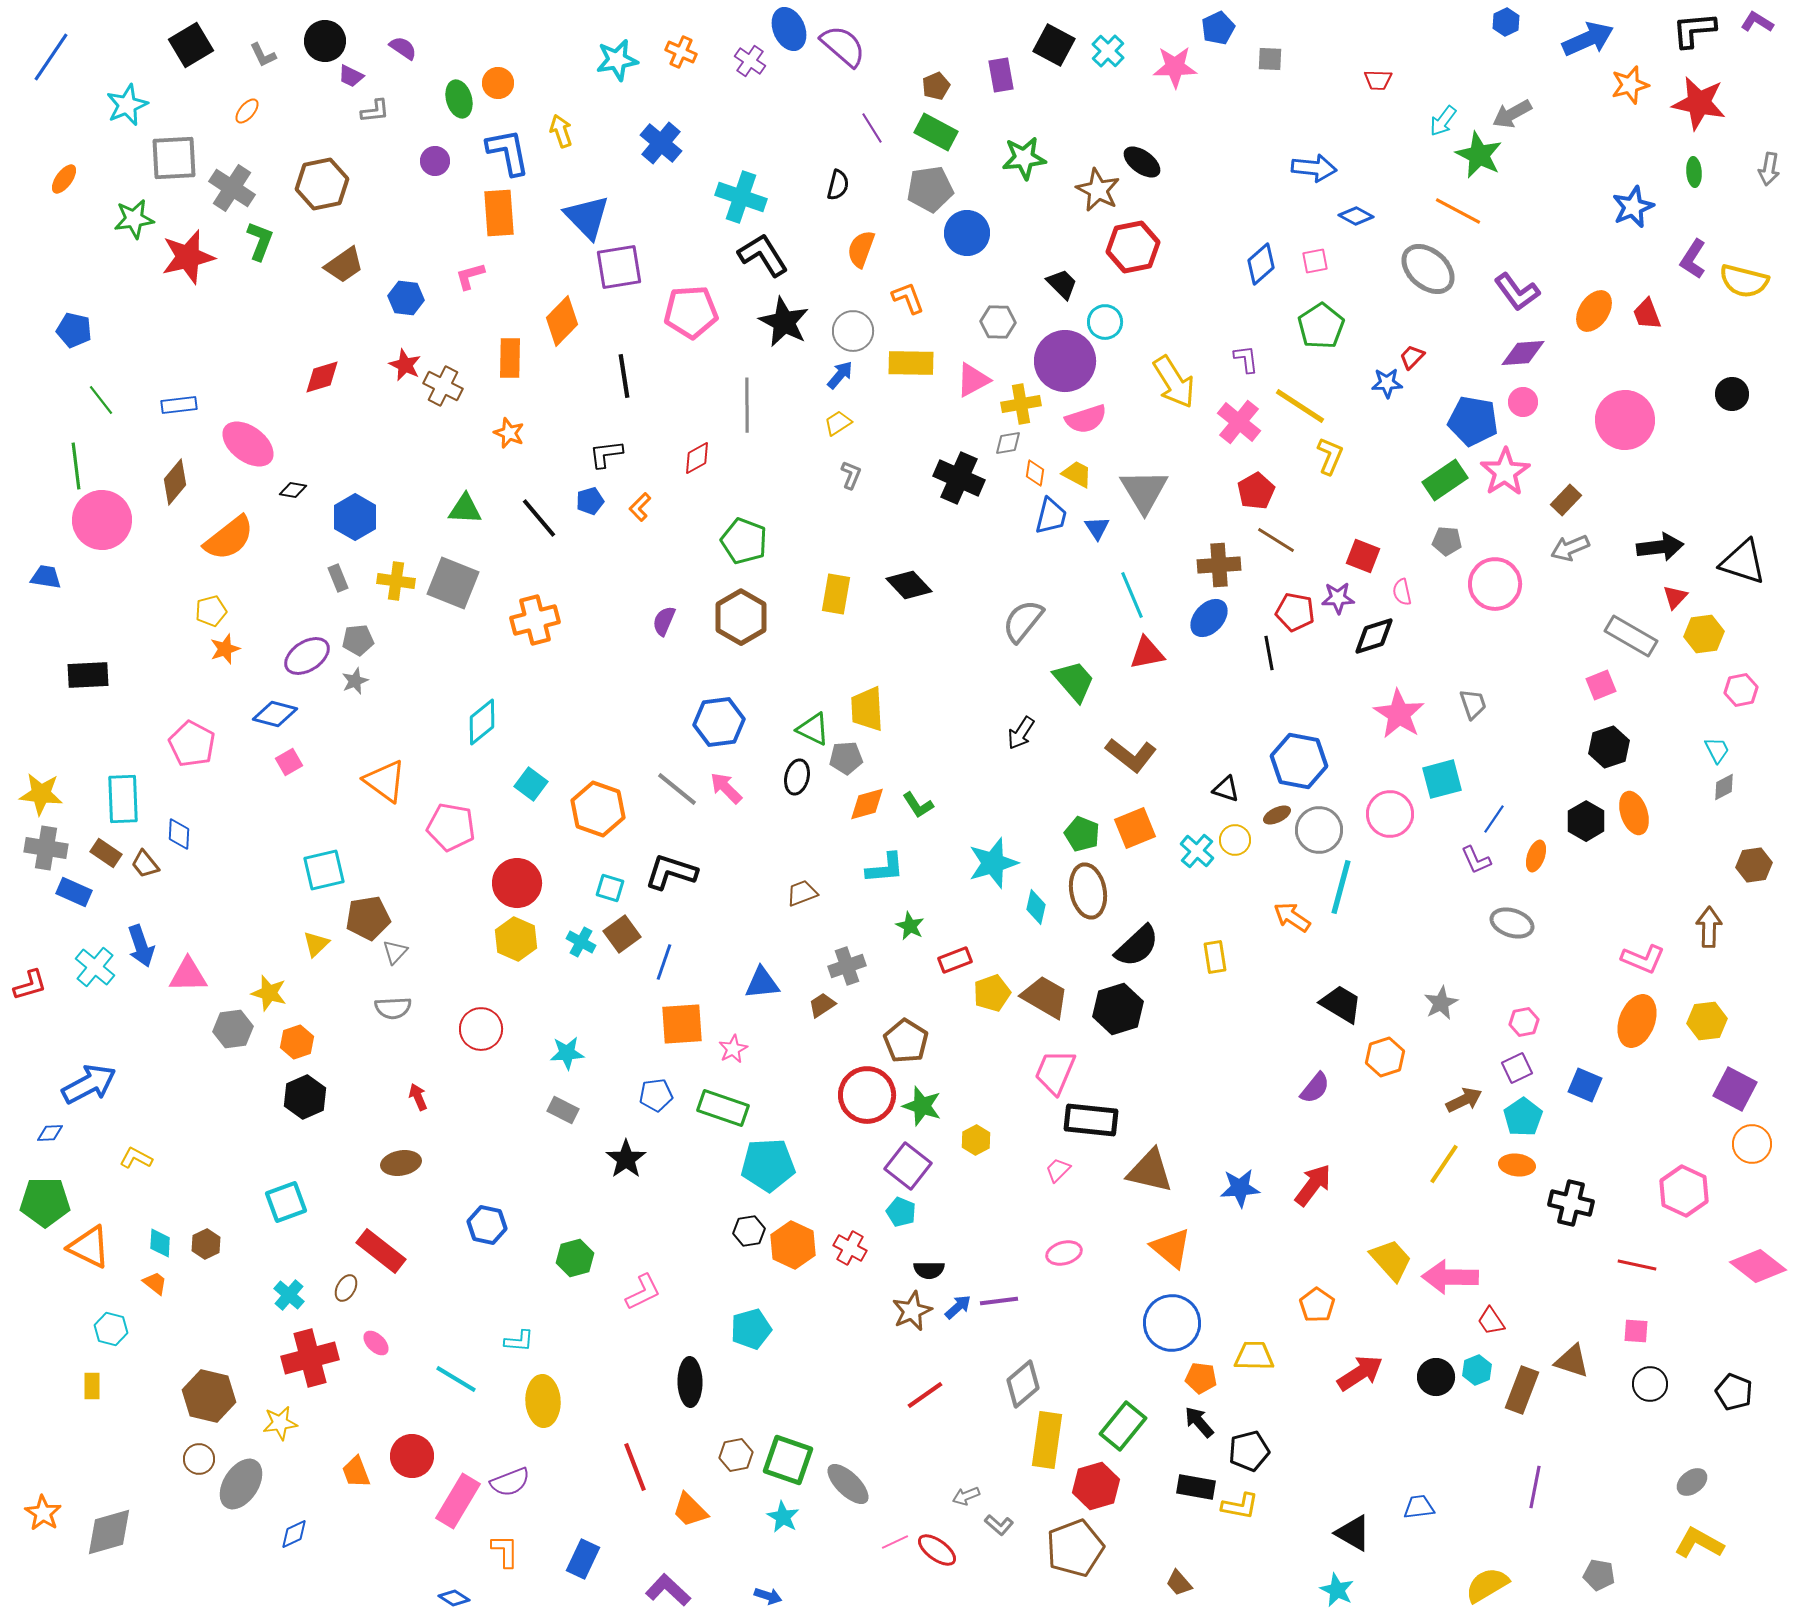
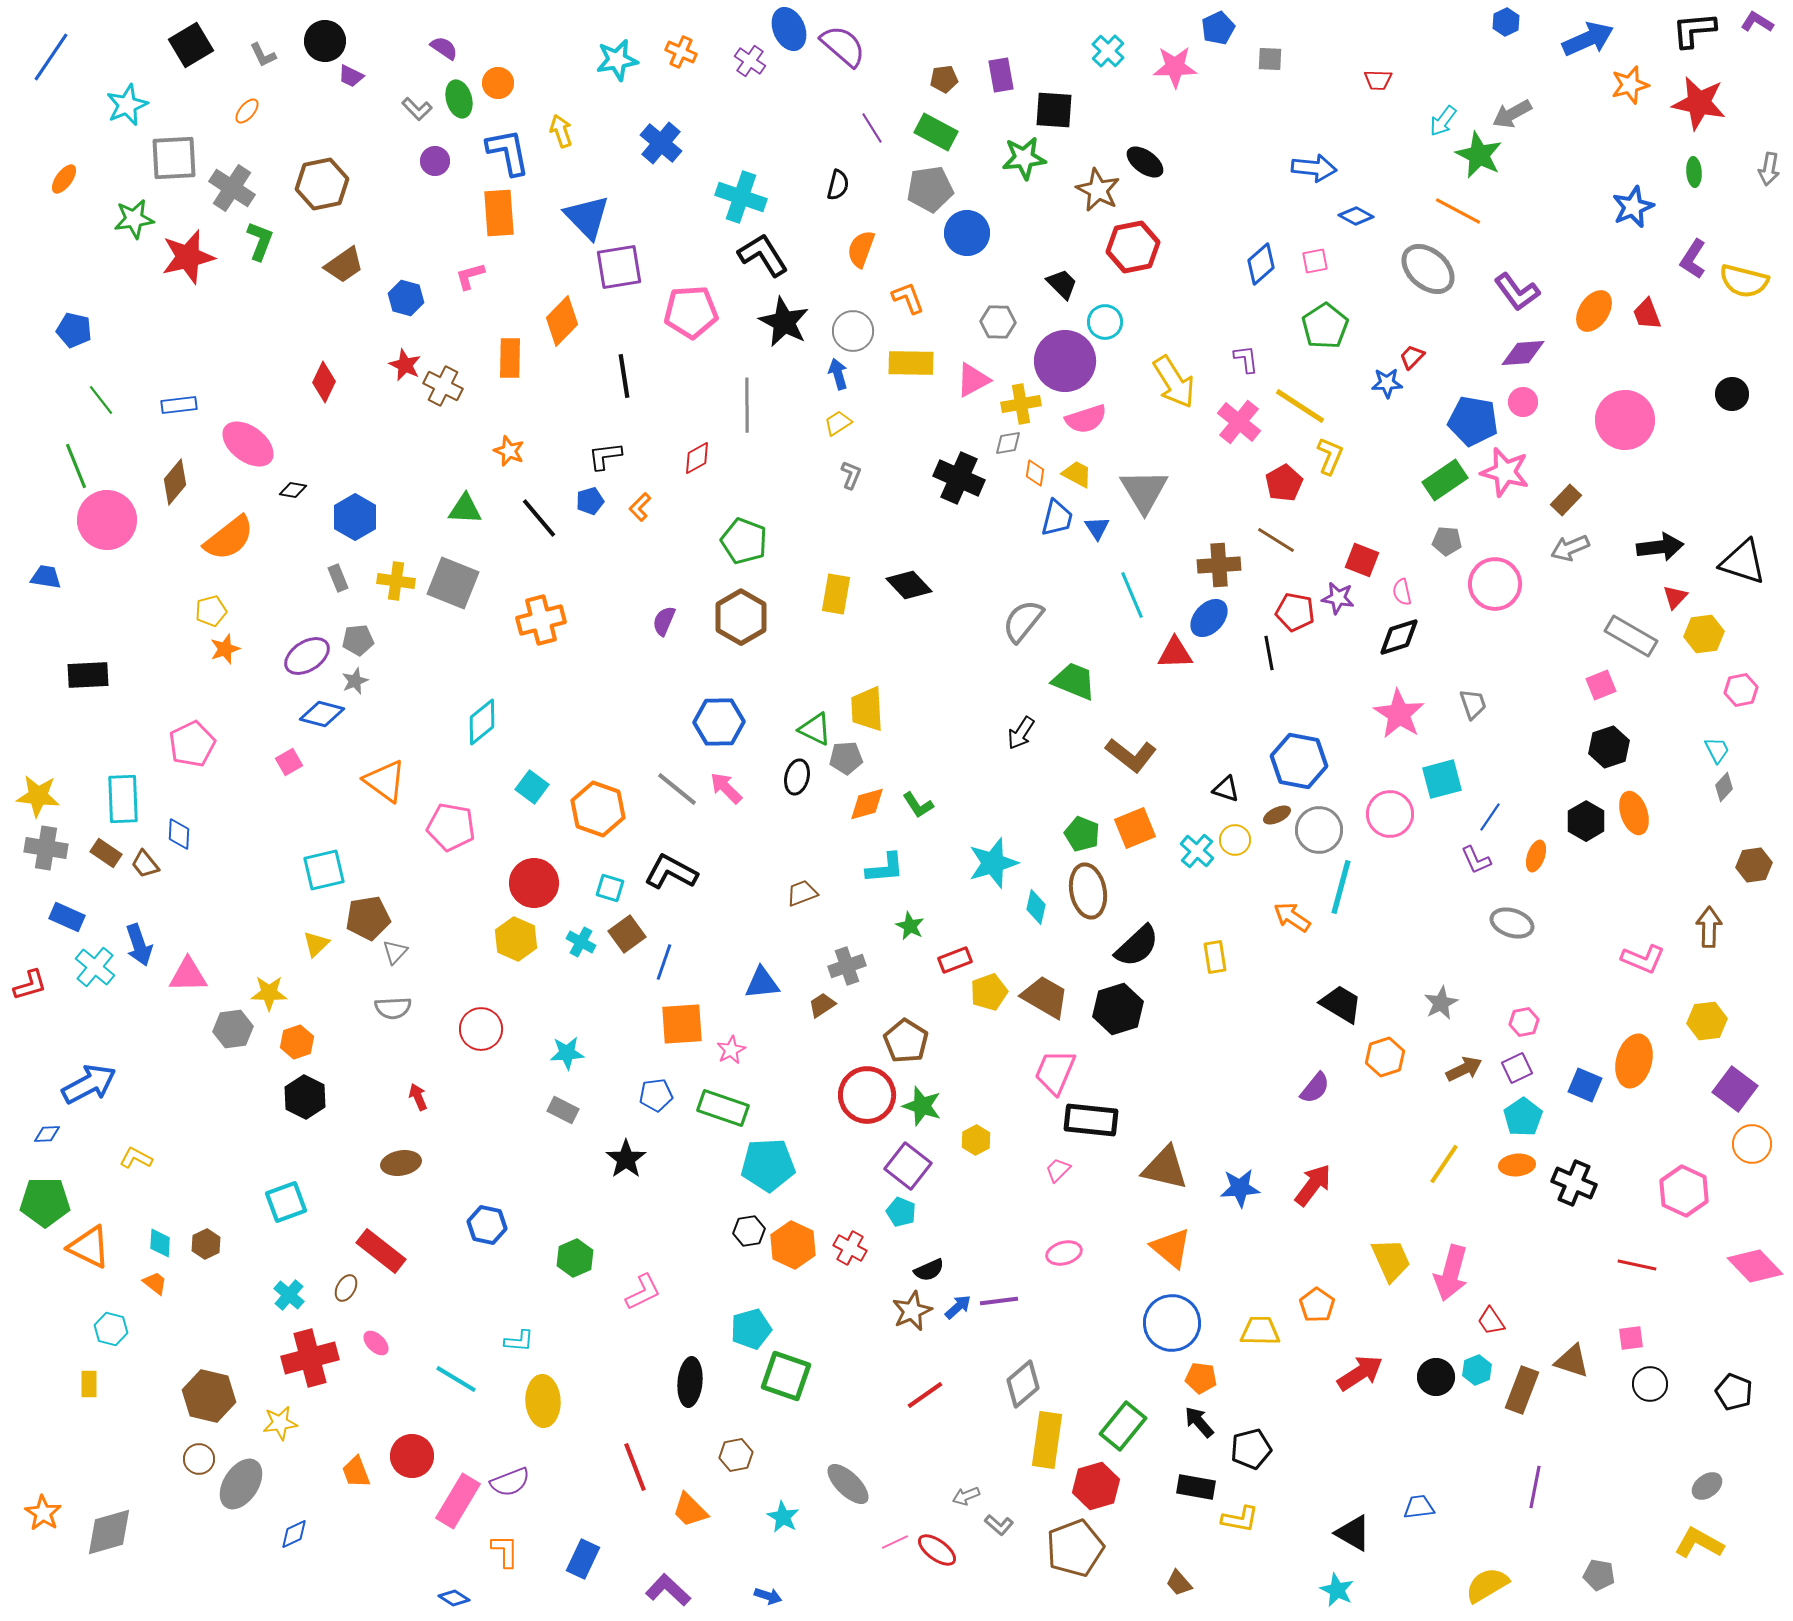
black square at (1054, 45): moved 65 px down; rotated 24 degrees counterclockwise
purple semicircle at (403, 48): moved 41 px right
brown pentagon at (936, 86): moved 8 px right, 7 px up; rotated 16 degrees clockwise
gray L-shape at (375, 111): moved 42 px right, 2 px up; rotated 52 degrees clockwise
black ellipse at (1142, 162): moved 3 px right
blue hexagon at (406, 298): rotated 8 degrees clockwise
green pentagon at (1321, 326): moved 4 px right
blue arrow at (840, 375): moved 2 px left, 1 px up; rotated 56 degrees counterclockwise
red diamond at (322, 377): moved 2 px right, 5 px down; rotated 48 degrees counterclockwise
orange star at (509, 433): moved 18 px down
black L-shape at (606, 454): moved 1 px left, 2 px down
green line at (76, 466): rotated 15 degrees counterclockwise
pink star at (1505, 472): rotated 24 degrees counterclockwise
red pentagon at (1256, 491): moved 28 px right, 8 px up
blue trapezoid at (1051, 516): moved 6 px right, 2 px down
pink circle at (102, 520): moved 5 px right
red square at (1363, 556): moved 1 px left, 4 px down
purple star at (1338, 598): rotated 12 degrees clockwise
orange cross at (535, 620): moved 6 px right
black diamond at (1374, 636): moved 25 px right, 1 px down
red triangle at (1147, 653): moved 28 px right; rotated 9 degrees clockwise
green trapezoid at (1074, 681): rotated 27 degrees counterclockwise
blue diamond at (275, 714): moved 47 px right
blue hexagon at (719, 722): rotated 6 degrees clockwise
green triangle at (813, 729): moved 2 px right
pink pentagon at (192, 744): rotated 18 degrees clockwise
cyan square at (531, 784): moved 1 px right, 3 px down
gray diamond at (1724, 787): rotated 20 degrees counterclockwise
yellow star at (41, 794): moved 3 px left, 2 px down
blue line at (1494, 819): moved 4 px left, 2 px up
black L-shape at (671, 872): rotated 10 degrees clockwise
red circle at (517, 883): moved 17 px right
blue rectangle at (74, 892): moved 7 px left, 25 px down
brown square at (622, 934): moved 5 px right
blue arrow at (141, 946): moved 2 px left, 1 px up
yellow star at (269, 993): rotated 15 degrees counterclockwise
yellow pentagon at (992, 993): moved 3 px left, 1 px up
orange ellipse at (1637, 1021): moved 3 px left, 40 px down; rotated 6 degrees counterclockwise
pink star at (733, 1049): moved 2 px left, 1 px down
purple square at (1735, 1089): rotated 9 degrees clockwise
black hexagon at (305, 1097): rotated 9 degrees counterclockwise
brown arrow at (1464, 1100): moved 31 px up
blue diamond at (50, 1133): moved 3 px left, 1 px down
orange ellipse at (1517, 1165): rotated 12 degrees counterclockwise
brown triangle at (1150, 1171): moved 15 px right, 3 px up
black cross at (1571, 1203): moved 3 px right, 20 px up; rotated 9 degrees clockwise
green hexagon at (575, 1258): rotated 9 degrees counterclockwise
yellow trapezoid at (1391, 1260): rotated 18 degrees clockwise
pink diamond at (1758, 1266): moved 3 px left; rotated 8 degrees clockwise
black semicircle at (929, 1270): rotated 24 degrees counterclockwise
pink arrow at (1450, 1277): moved 1 px right, 4 px up; rotated 76 degrees counterclockwise
pink square at (1636, 1331): moved 5 px left, 7 px down; rotated 12 degrees counterclockwise
yellow trapezoid at (1254, 1356): moved 6 px right, 25 px up
black ellipse at (690, 1382): rotated 6 degrees clockwise
yellow rectangle at (92, 1386): moved 3 px left, 2 px up
black pentagon at (1249, 1451): moved 2 px right, 2 px up
green square at (788, 1460): moved 2 px left, 84 px up
gray ellipse at (1692, 1482): moved 15 px right, 4 px down
yellow L-shape at (1240, 1506): moved 13 px down
